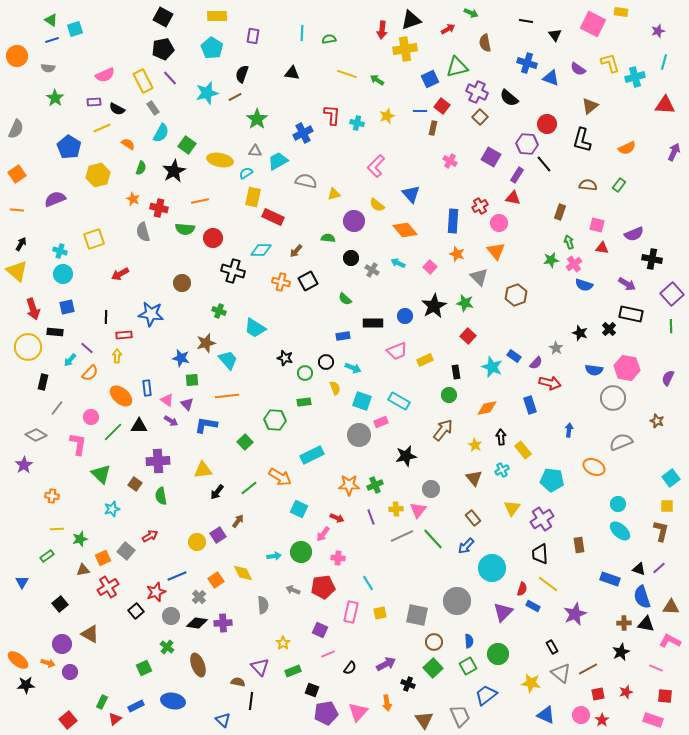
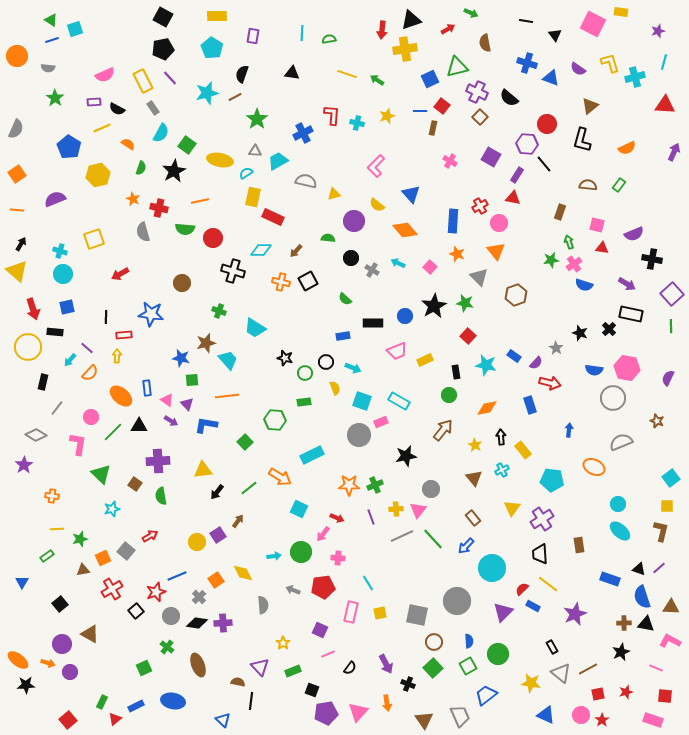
cyan star at (492, 367): moved 6 px left, 2 px up; rotated 10 degrees counterclockwise
red cross at (108, 587): moved 4 px right, 2 px down
red semicircle at (522, 589): rotated 152 degrees counterclockwise
purple arrow at (386, 664): rotated 90 degrees clockwise
